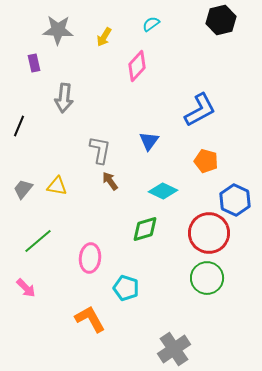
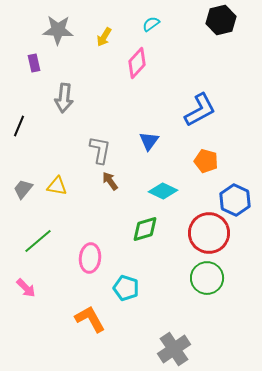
pink diamond: moved 3 px up
